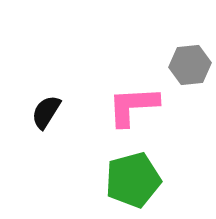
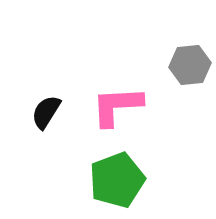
pink L-shape: moved 16 px left
green pentagon: moved 16 px left; rotated 6 degrees counterclockwise
